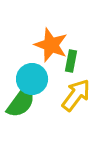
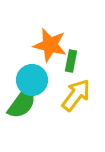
orange star: moved 1 px left; rotated 8 degrees counterclockwise
cyan circle: moved 1 px down
green semicircle: moved 1 px right, 1 px down
